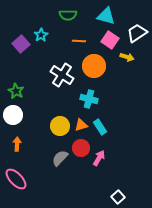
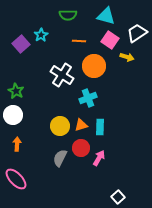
cyan cross: moved 1 px left, 1 px up; rotated 36 degrees counterclockwise
cyan rectangle: rotated 35 degrees clockwise
gray semicircle: rotated 18 degrees counterclockwise
